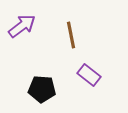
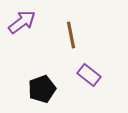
purple arrow: moved 4 px up
black pentagon: rotated 24 degrees counterclockwise
